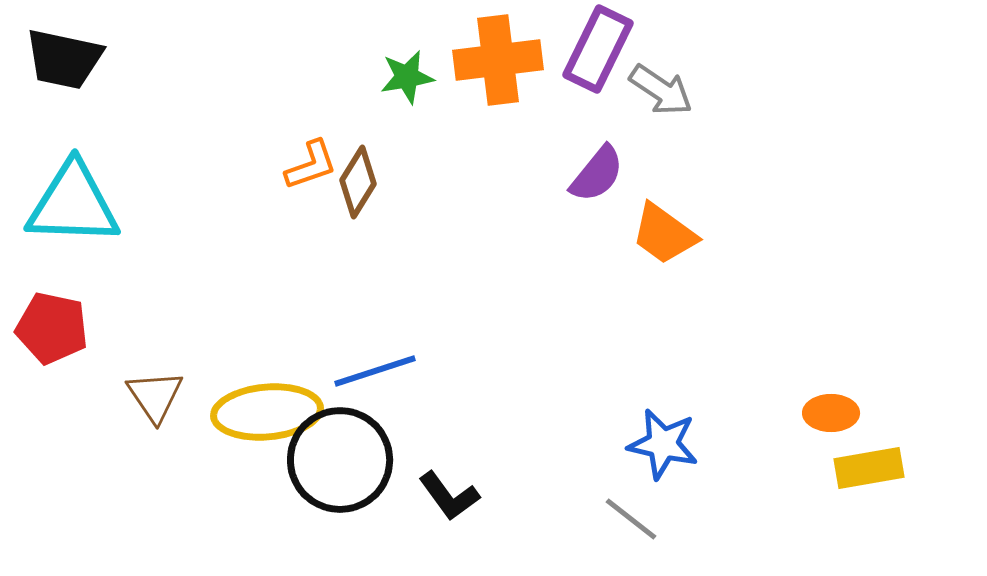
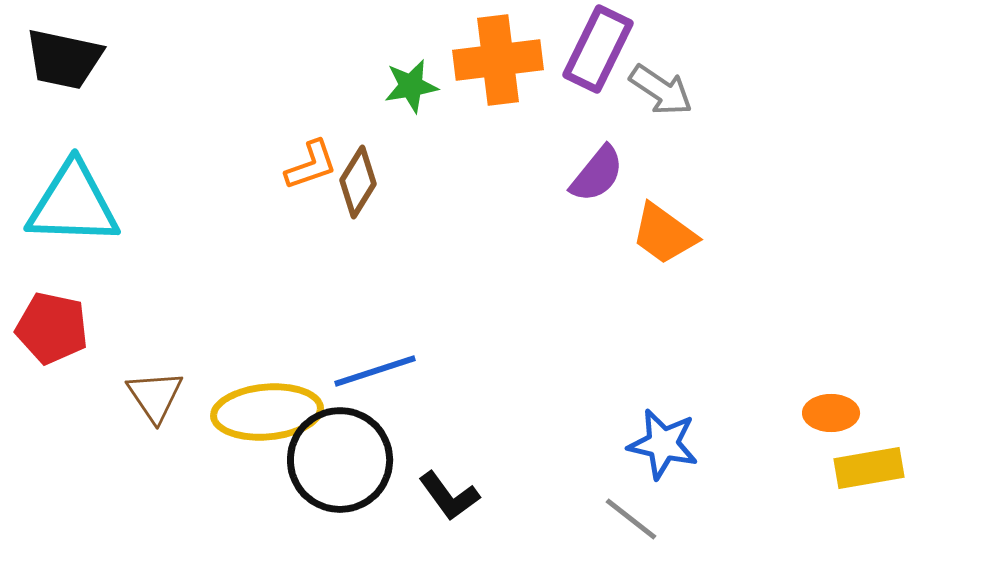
green star: moved 4 px right, 9 px down
